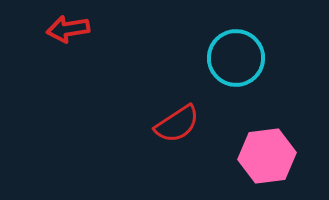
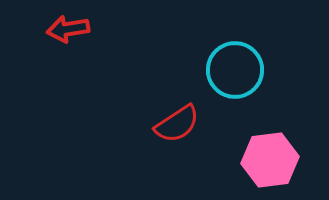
cyan circle: moved 1 px left, 12 px down
pink hexagon: moved 3 px right, 4 px down
